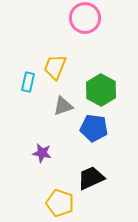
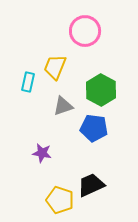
pink circle: moved 13 px down
black trapezoid: moved 7 px down
yellow pentagon: moved 3 px up
